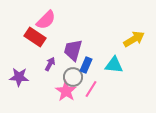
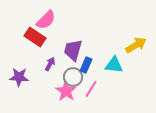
yellow arrow: moved 2 px right, 6 px down
